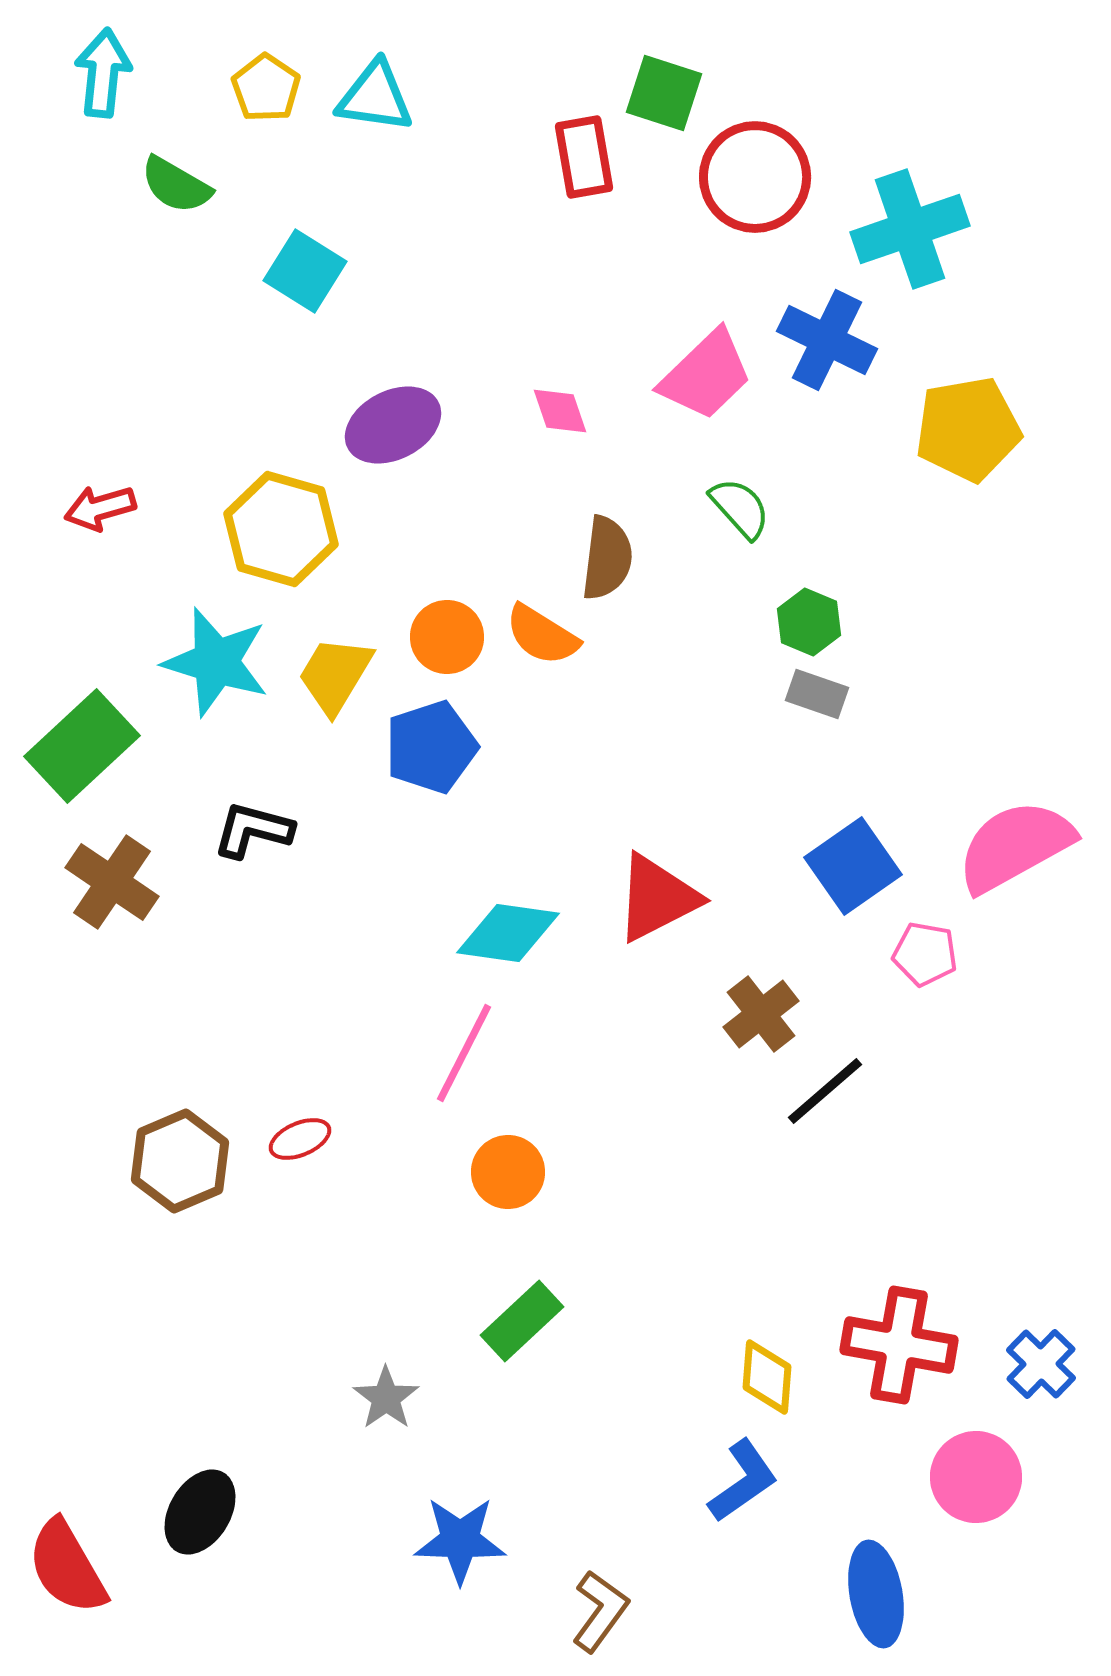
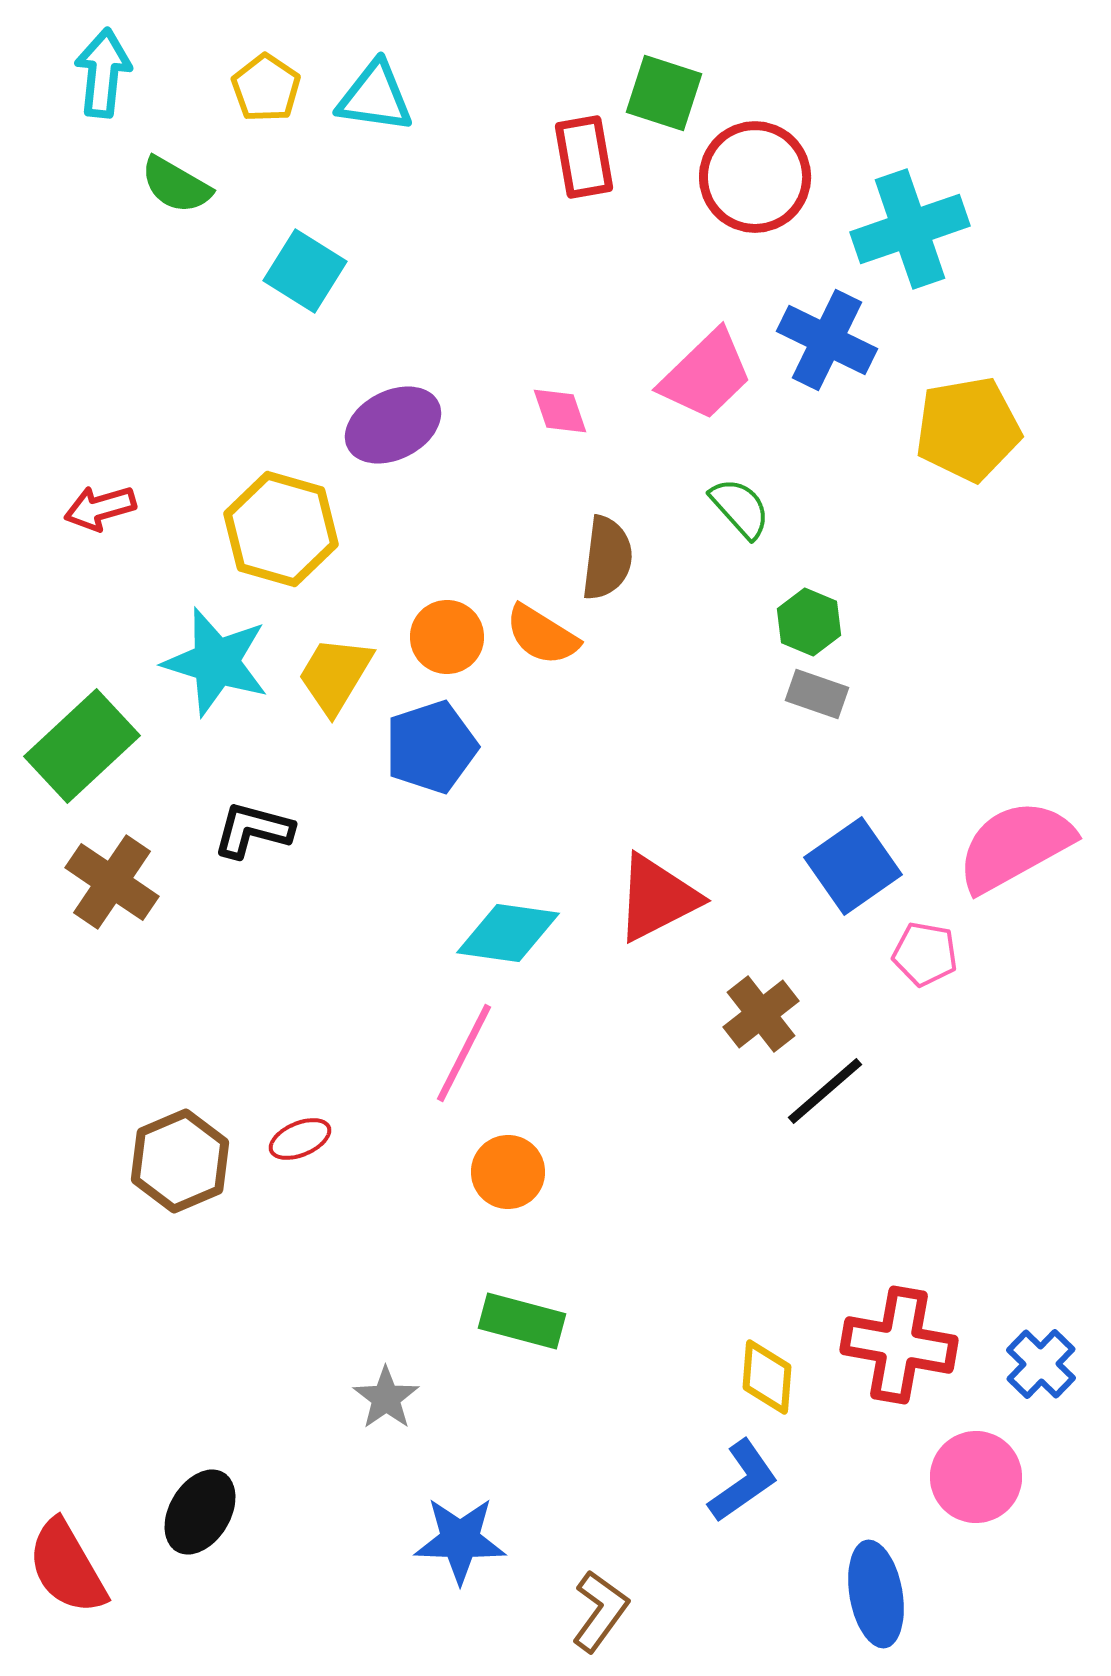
green rectangle at (522, 1321): rotated 58 degrees clockwise
